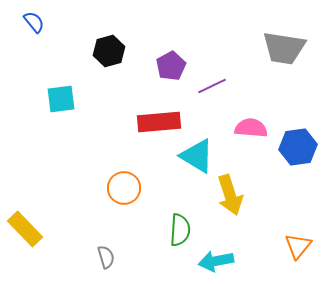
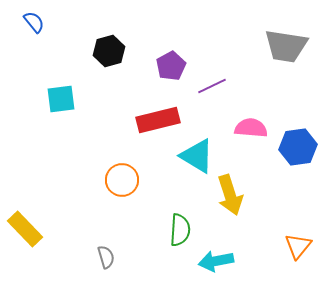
gray trapezoid: moved 2 px right, 2 px up
red rectangle: moved 1 px left, 2 px up; rotated 9 degrees counterclockwise
orange circle: moved 2 px left, 8 px up
